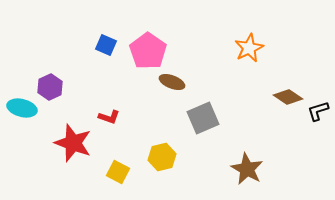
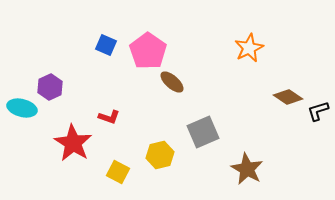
brown ellipse: rotated 20 degrees clockwise
gray square: moved 14 px down
red star: rotated 12 degrees clockwise
yellow hexagon: moved 2 px left, 2 px up
